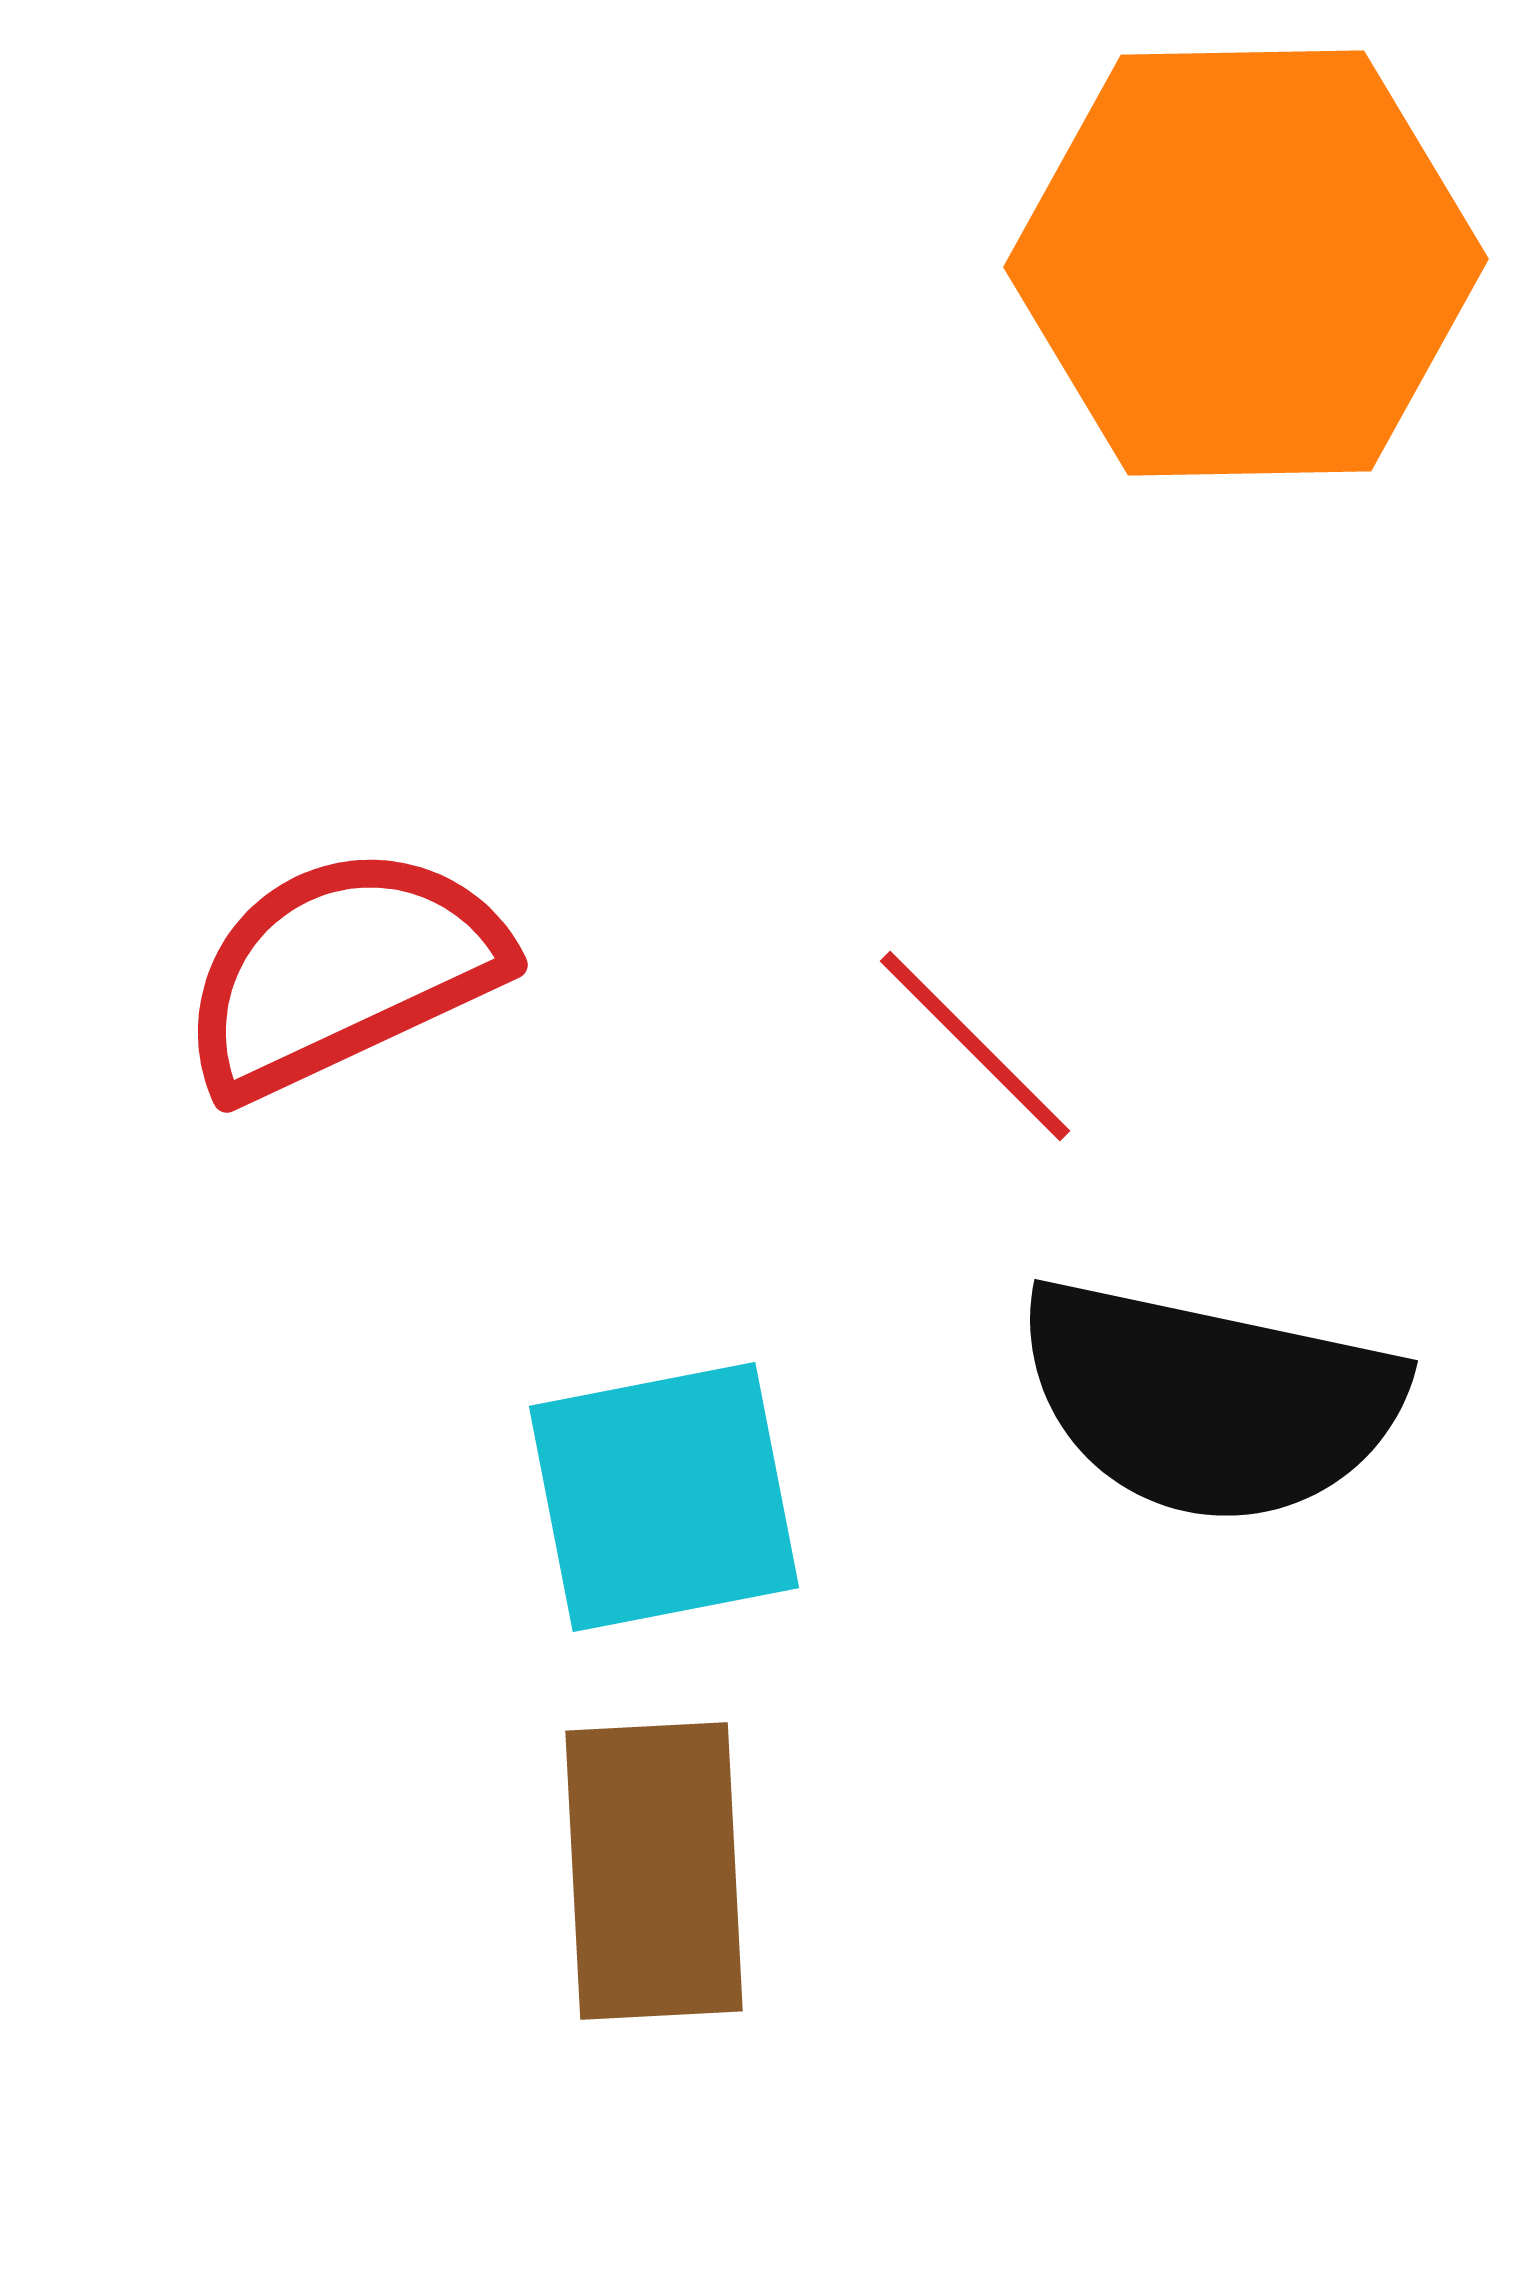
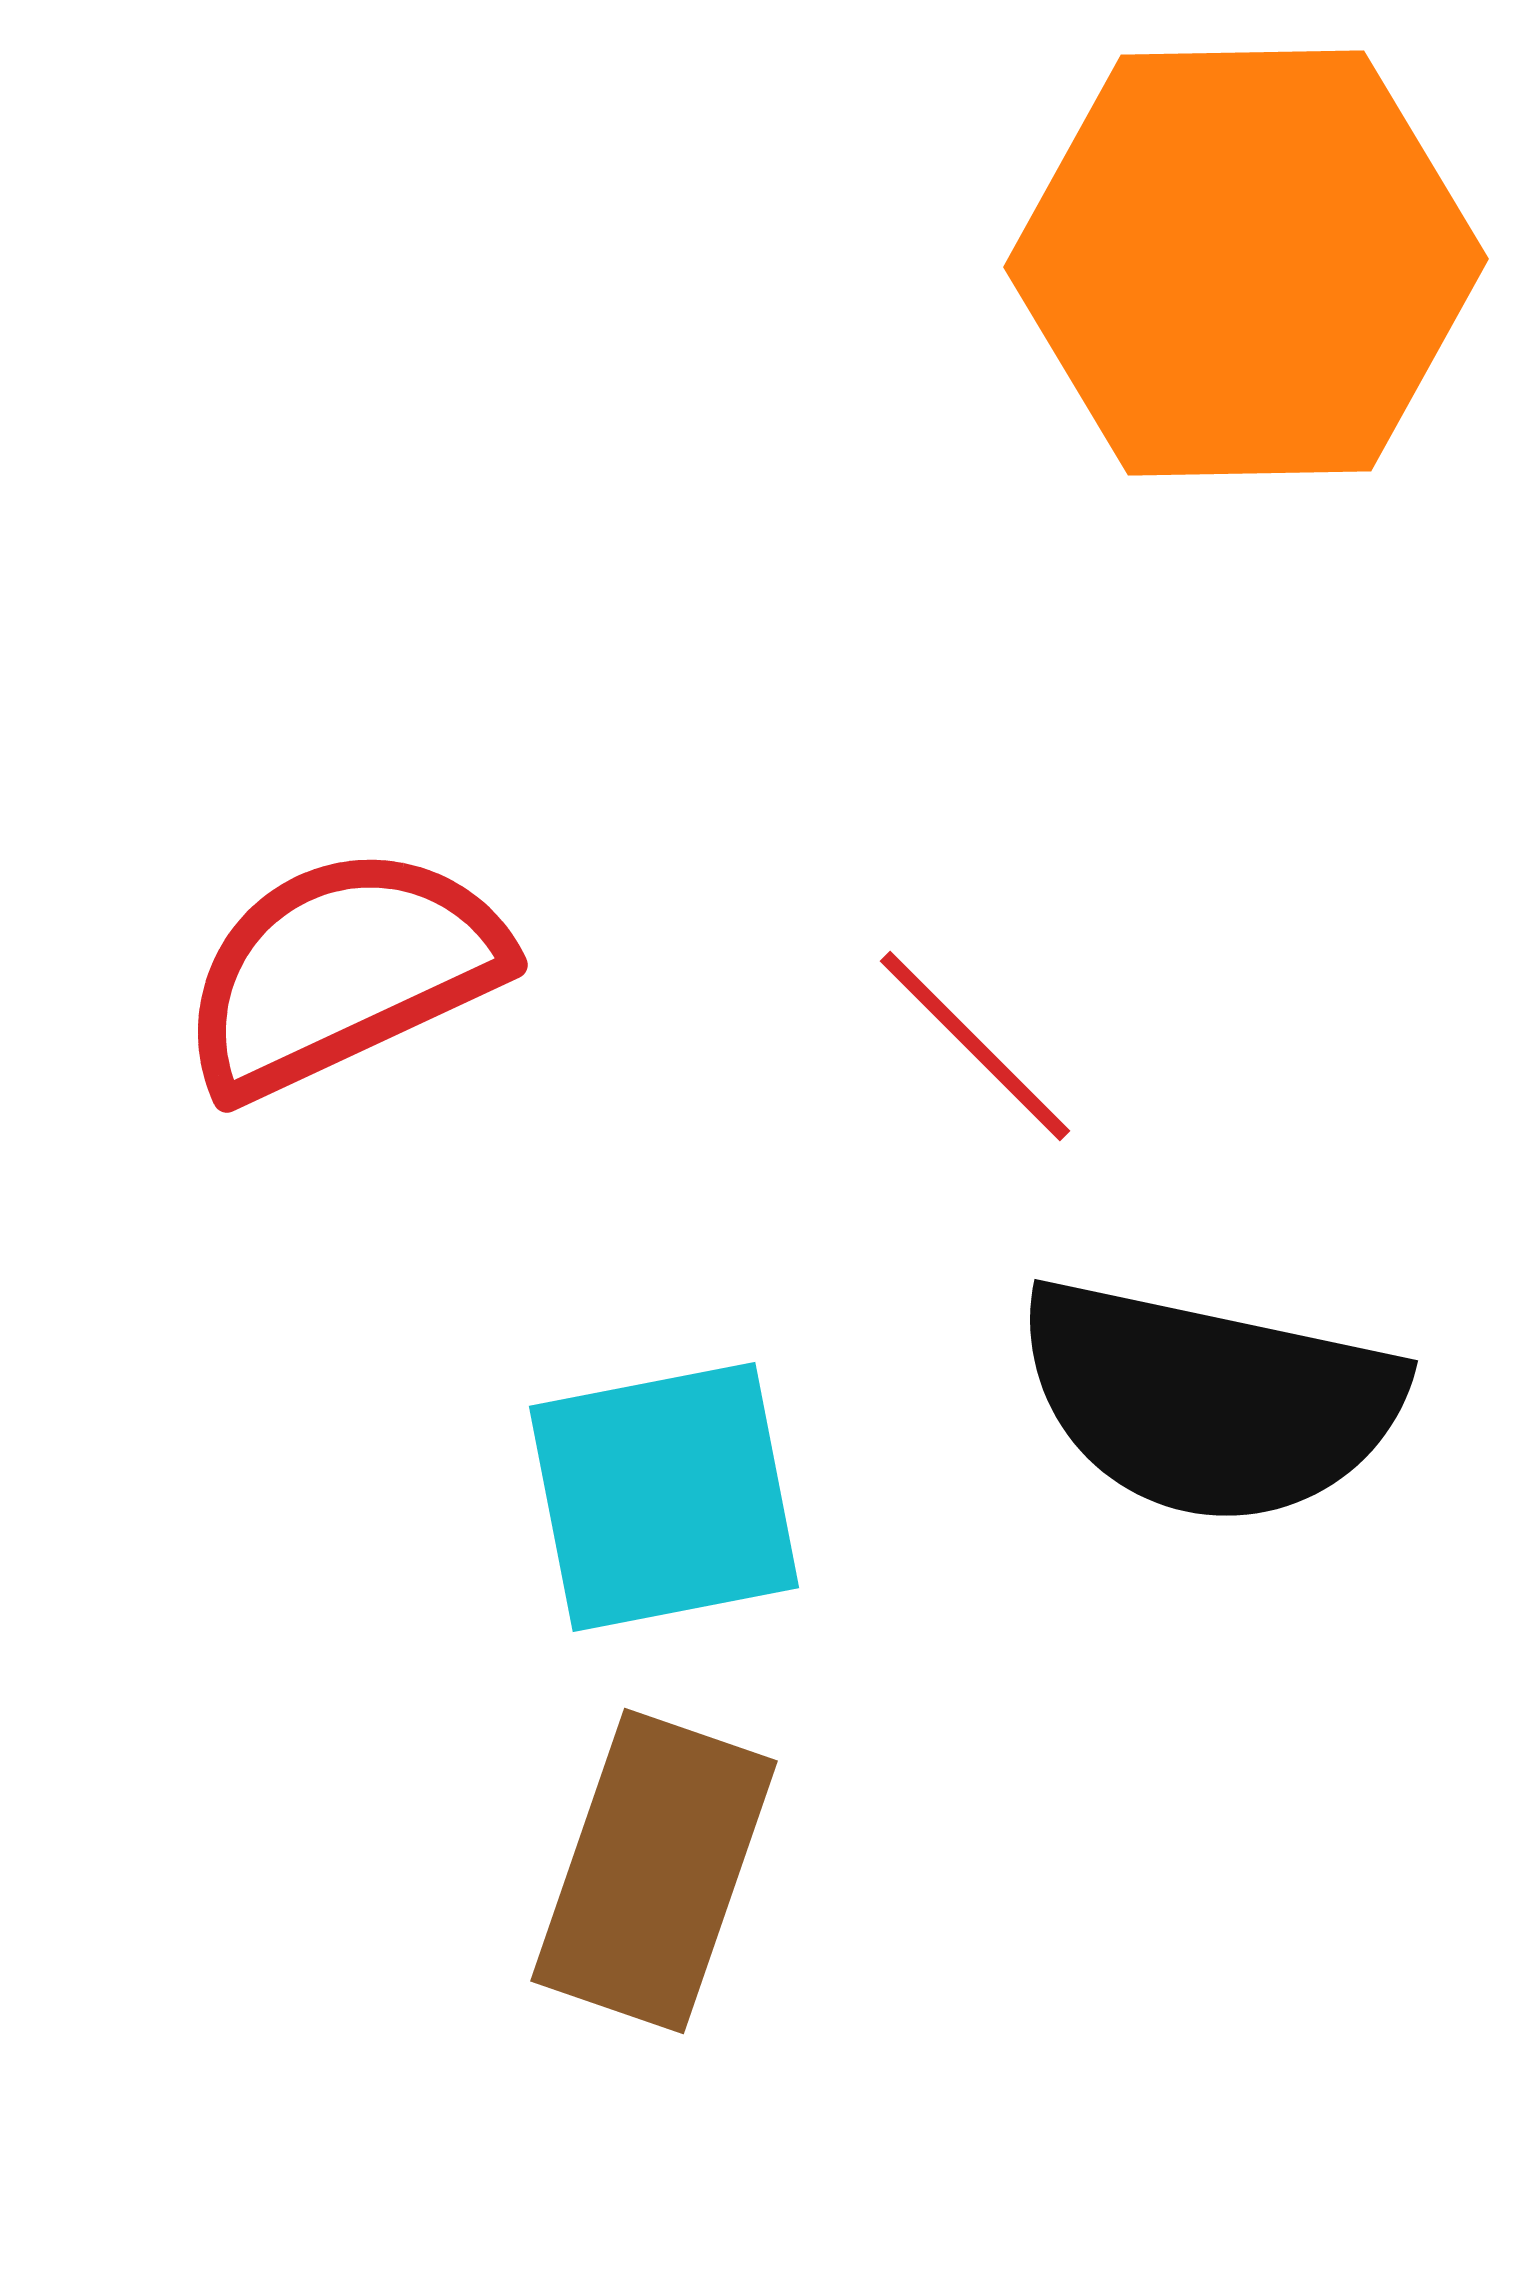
brown rectangle: rotated 22 degrees clockwise
